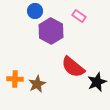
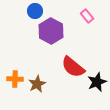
pink rectangle: moved 8 px right; rotated 16 degrees clockwise
